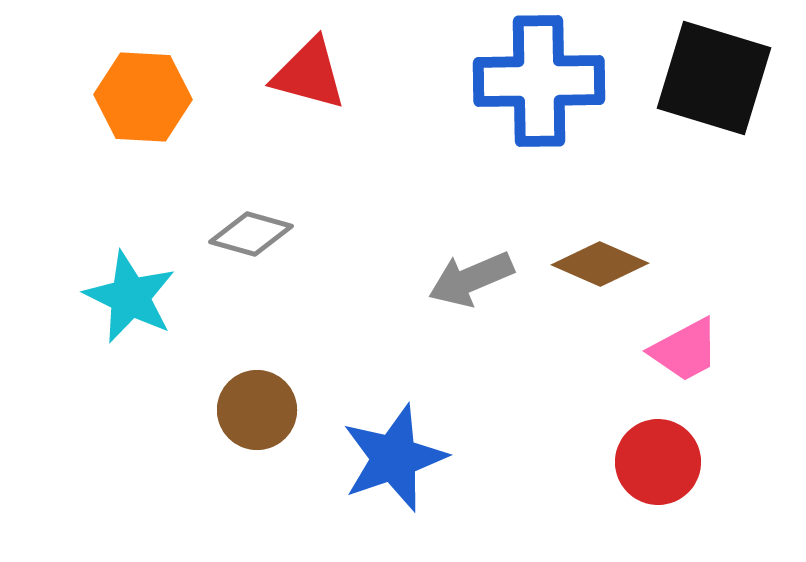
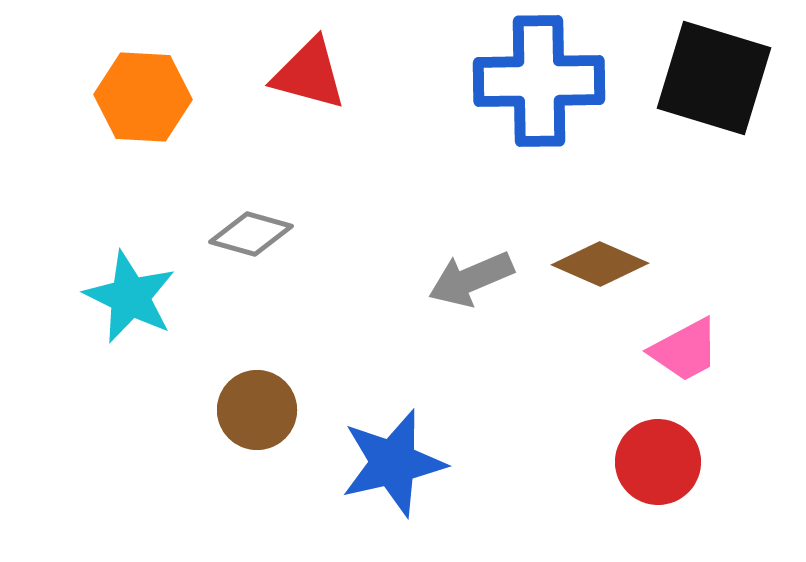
blue star: moved 1 px left, 5 px down; rotated 6 degrees clockwise
